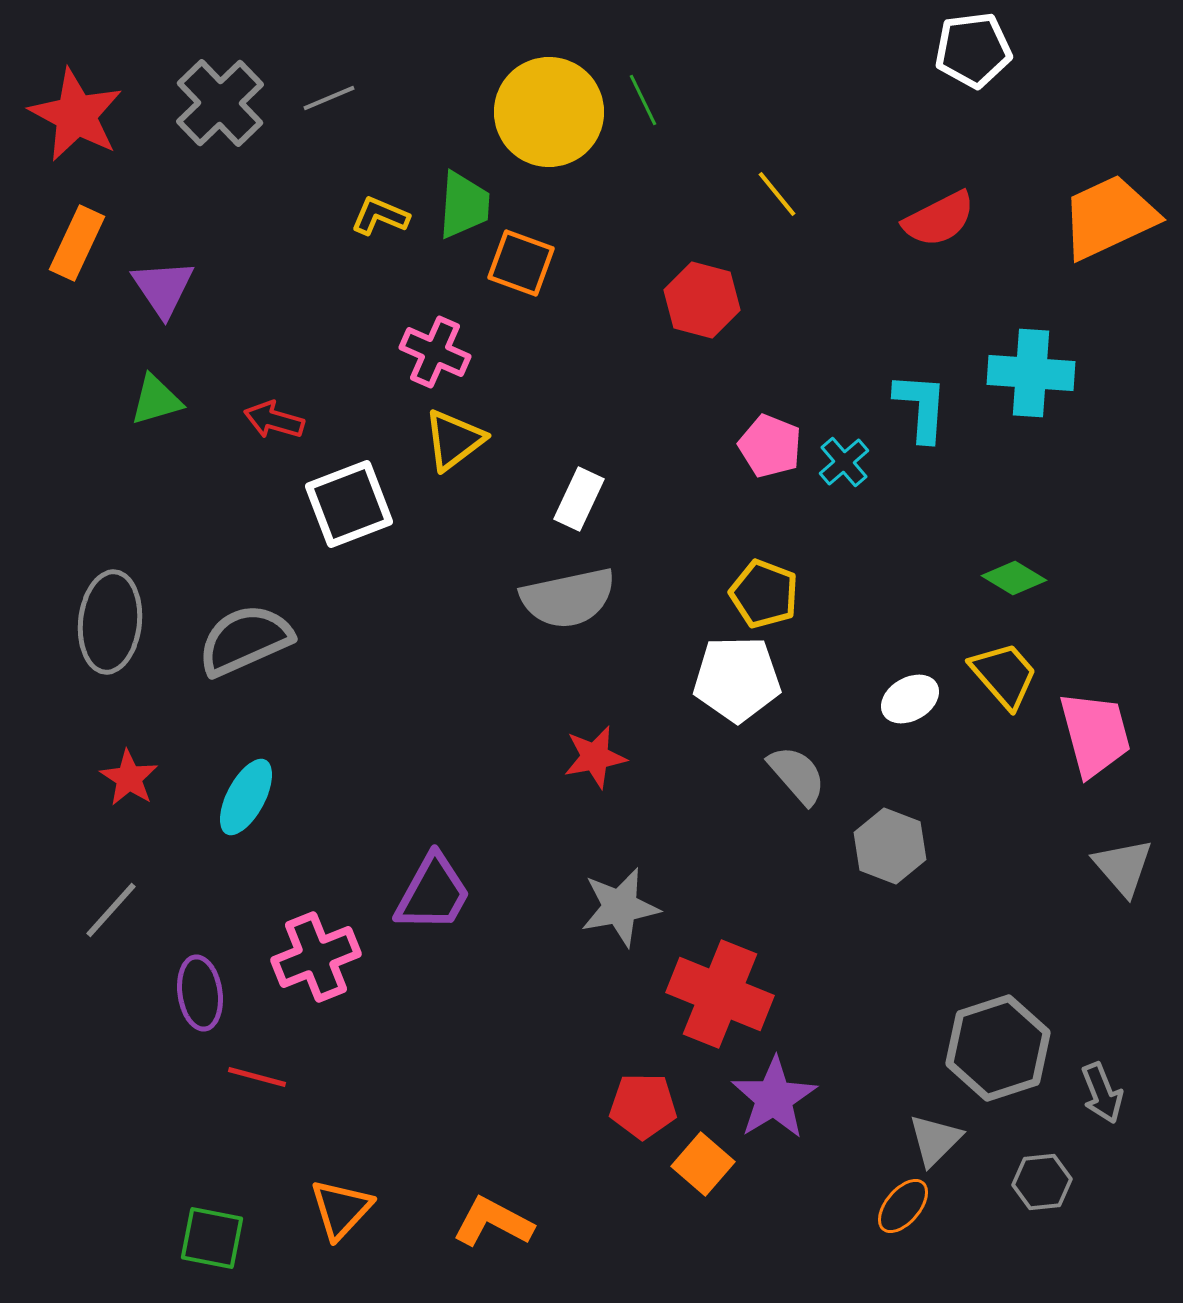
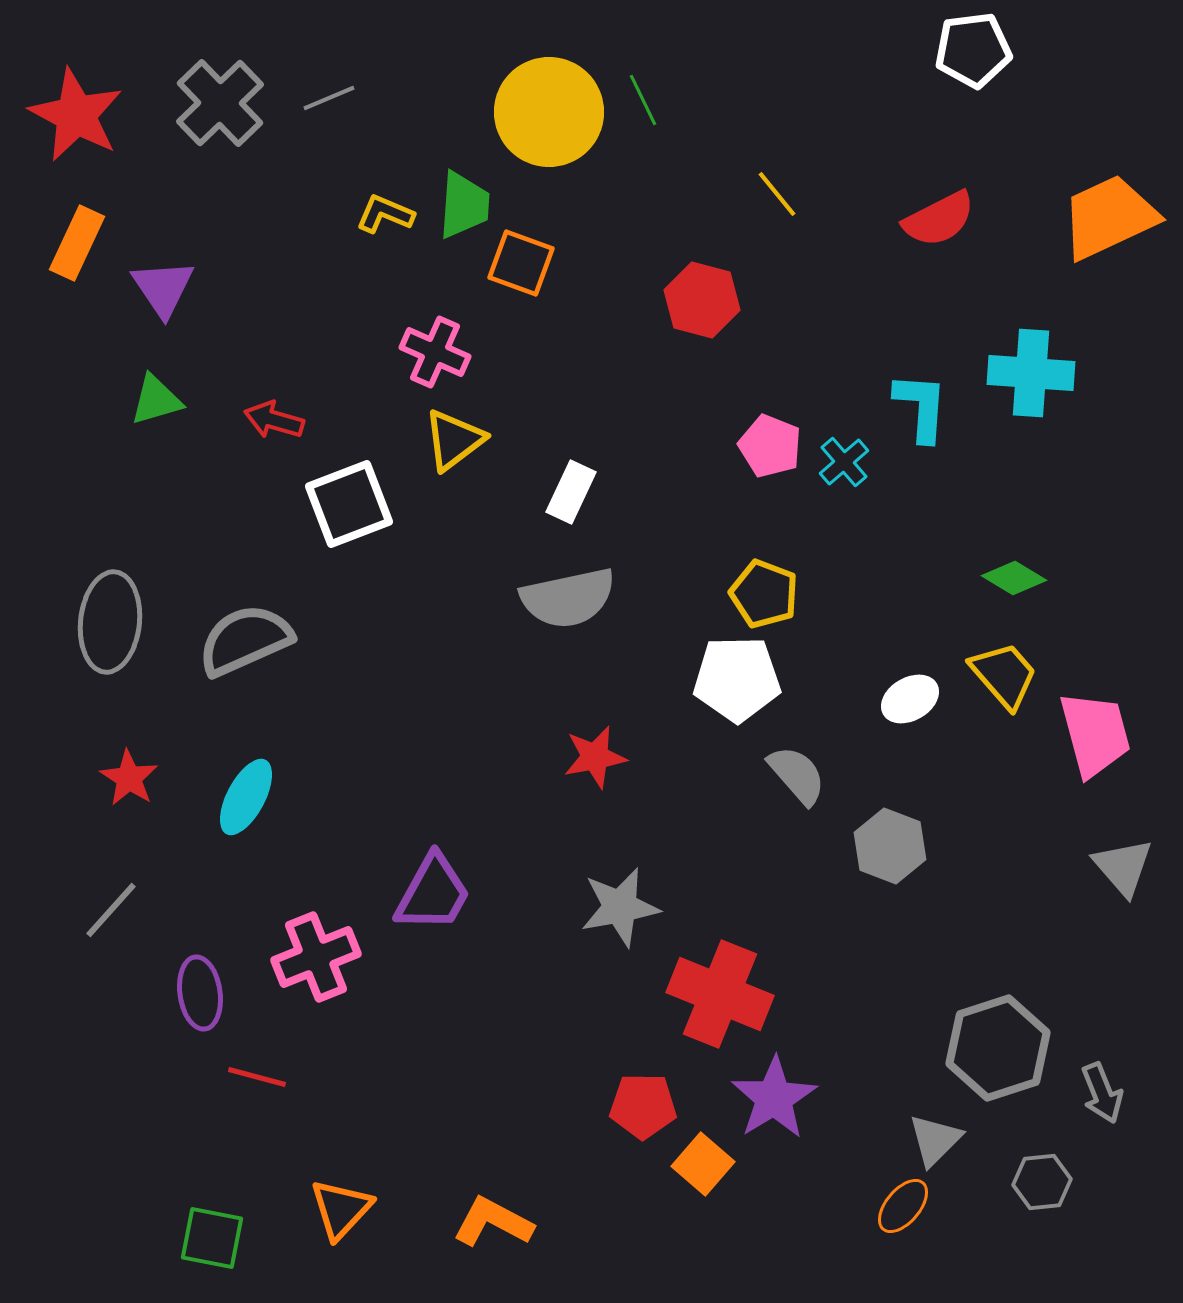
yellow L-shape at (380, 216): moved 5 px right, 2 px up
white rectangle at (579, 499): moved 8 px left, 7 px up
